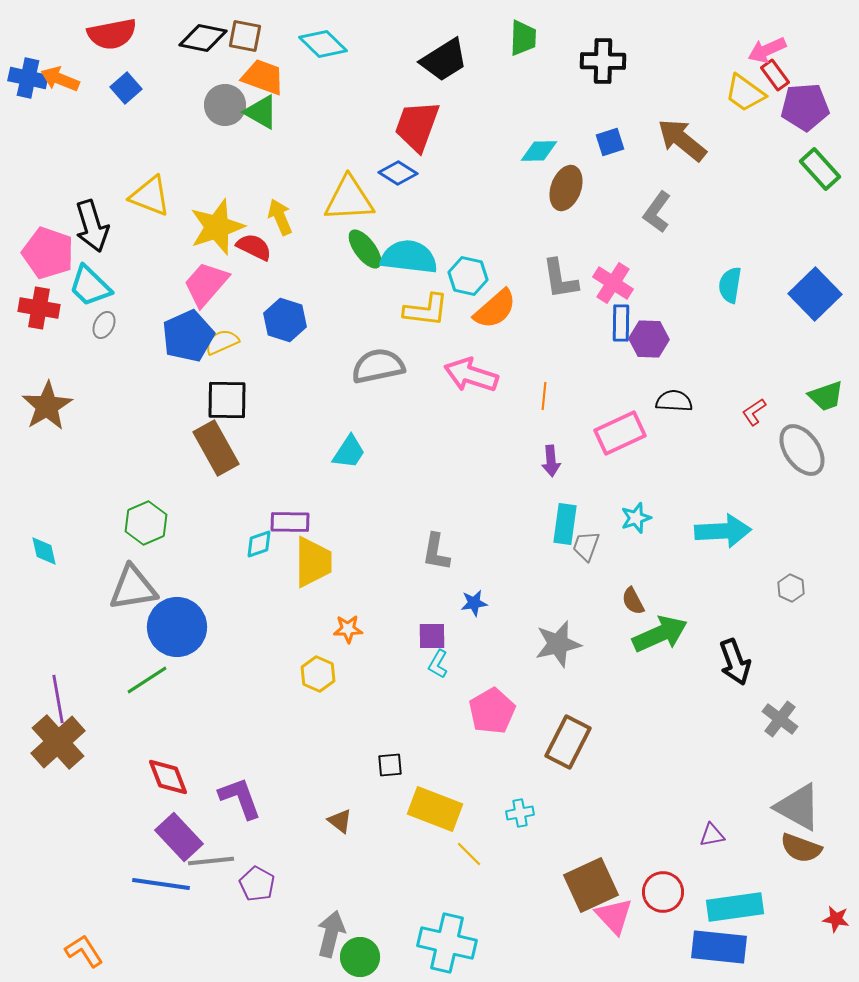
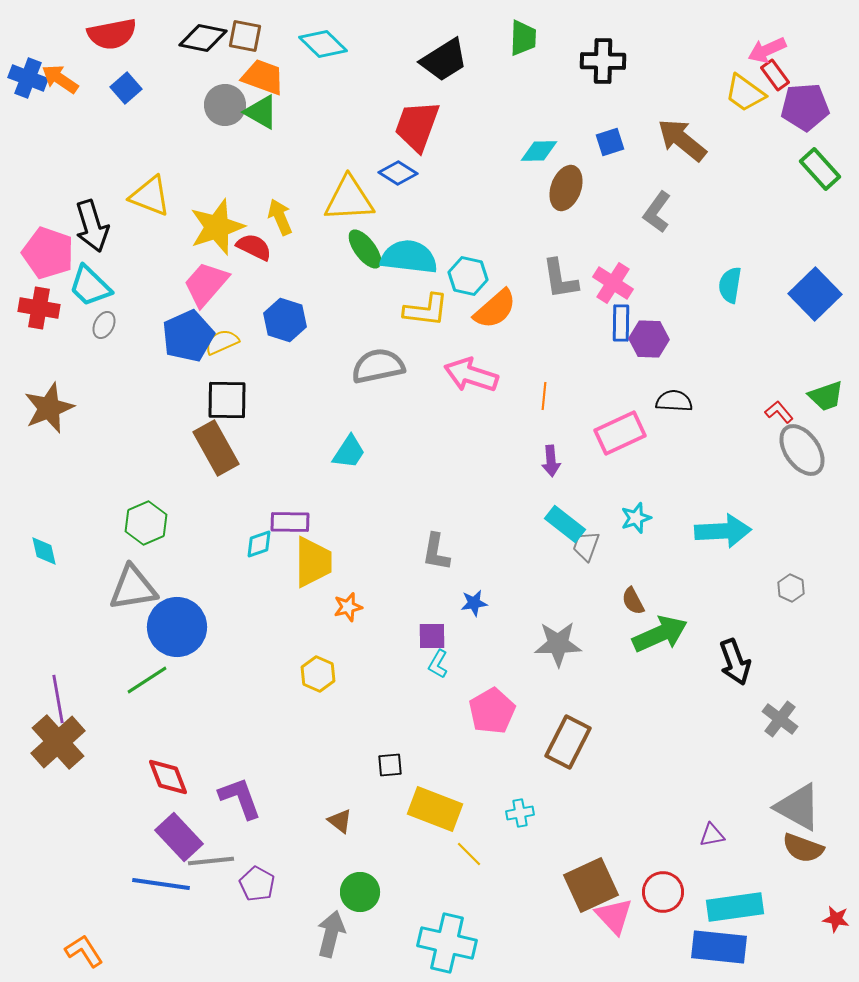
blue cross at (28, 78): rotated 9 degrees clockwise
orange arrow at (60, 79): rotated 12 degrees clockwise
brown star at (47, 406): moved 2 px right, 2 px down; rotated 9 degrees clockwise
red L-shape at (754, 412): moved 25 px right; rotated 84 degrees clockwise
cyan rectangle at (565, 524): rotated 60 degrees counterclockwise
orange star at (348, 629): moved 22 px up; rotated 12 degrees counterclockwise
gray star at (558, 644): rotated 12 degrees clockwise
brown semicircle at (801, 848): moved 2 px right
green circle at (360, 957): moved 65 px up
